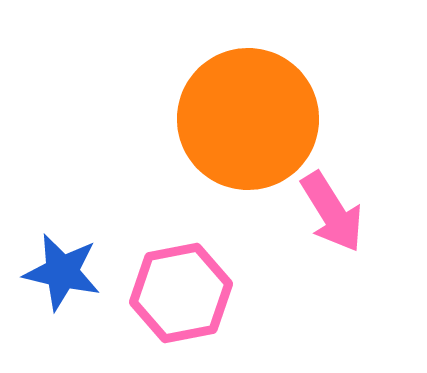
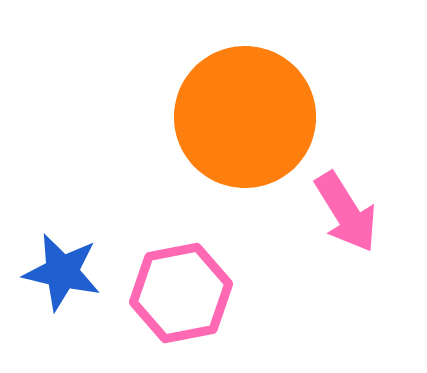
orange circle: moved 3 px left, 2 px up
pink arrow: moved 14 px right
